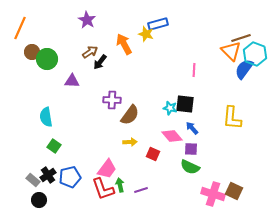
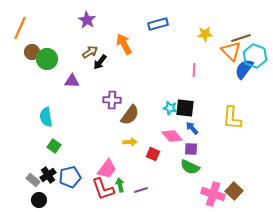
yellow star: moved 59 px right; rotated 21 degrees counterclockwise
cyan hexagon: moved 2 px down
black square: moved 4 px down
brown square: rotated 18 degrees clockwise
